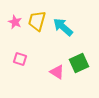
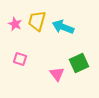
pink star: moved 2 px down
cyan arrow: rotated 20 degrees counterclockwise
pink triangle: moved 2 px down; rotated 21 degrees clockwise
